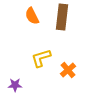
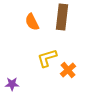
orange semicircle: moved 6 px down
yellow L-shape: moved 6 px right
purple star: moved 3 px left, 1 px up
